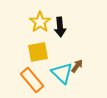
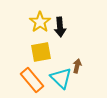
yellow square: moved 3 px right
brown arrow: rotated 24 degrees counterclockwise
cyan triangle: moved 1 px left, 5 px down
